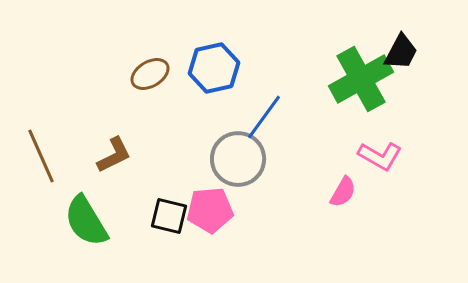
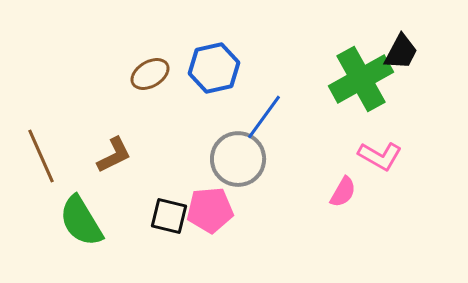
green semicircle: moved 5 px left
